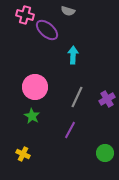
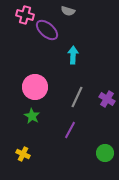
purple cross: rotated 28 degrees counterclockwise
